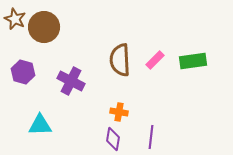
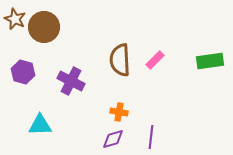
green rectangle: moved 17 px right
purple diamond: rotated 65 degrees clockwise
